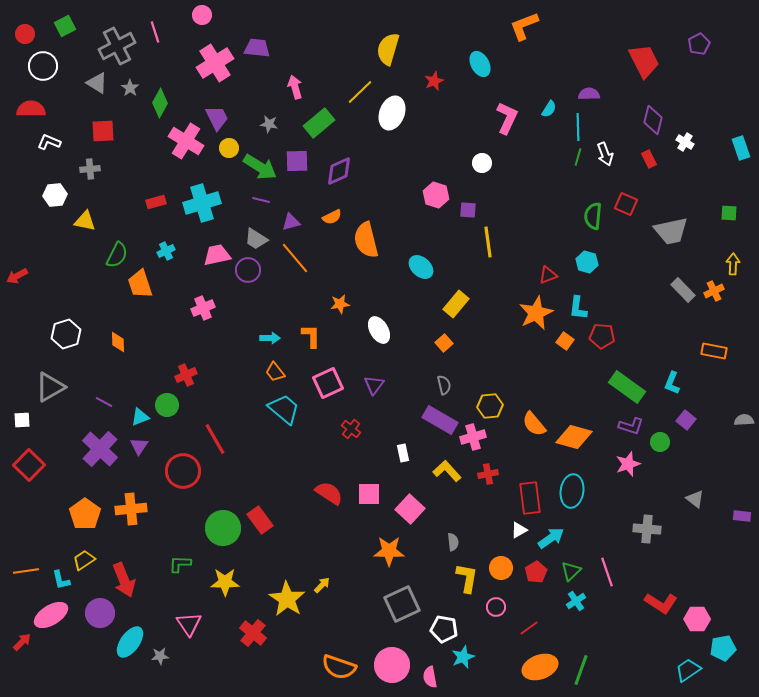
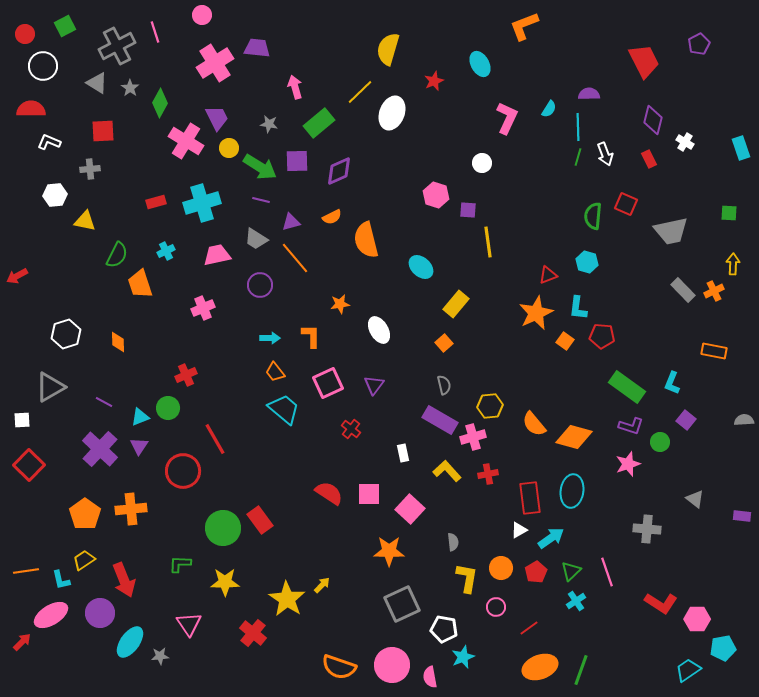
purple circle at (248, 270): moved 12 px right, 15 px down
green circle at (167, 405): moved 1 px right, 3 px down
